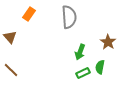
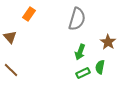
gray semicircle: moved 8 px right, 2 px down; rotated 20 degrees clockwise
